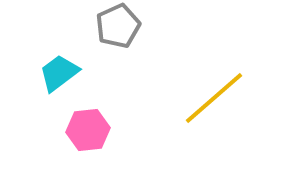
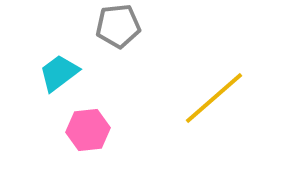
gray pentagon: rotated 18 degrees clockwise
